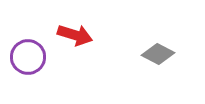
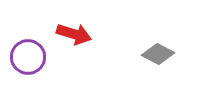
red arrow: moved 1 px left, 1 px up
